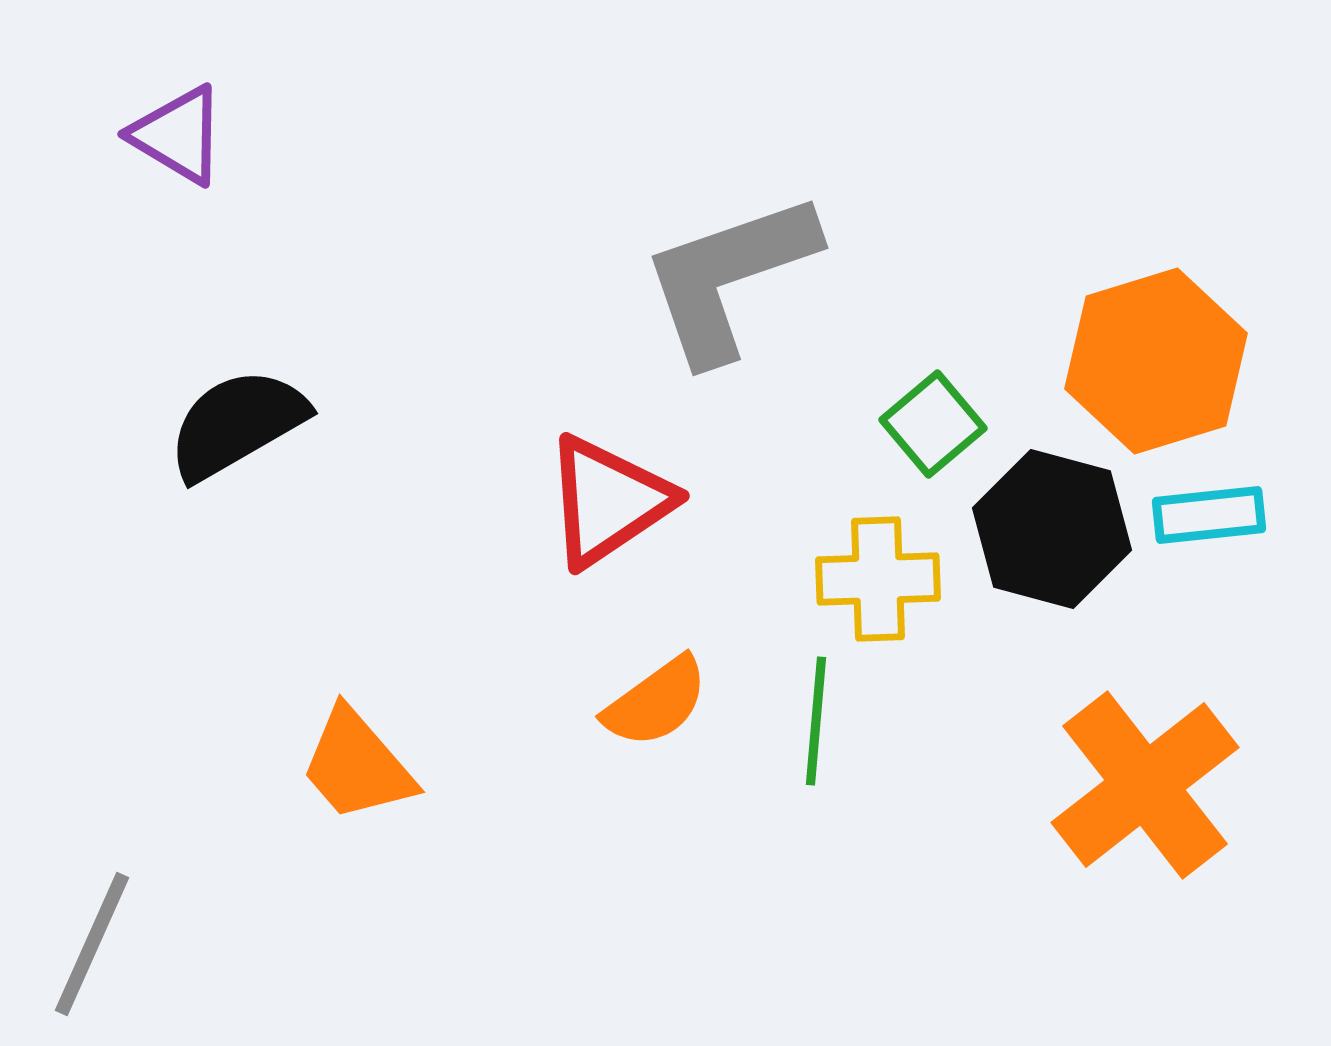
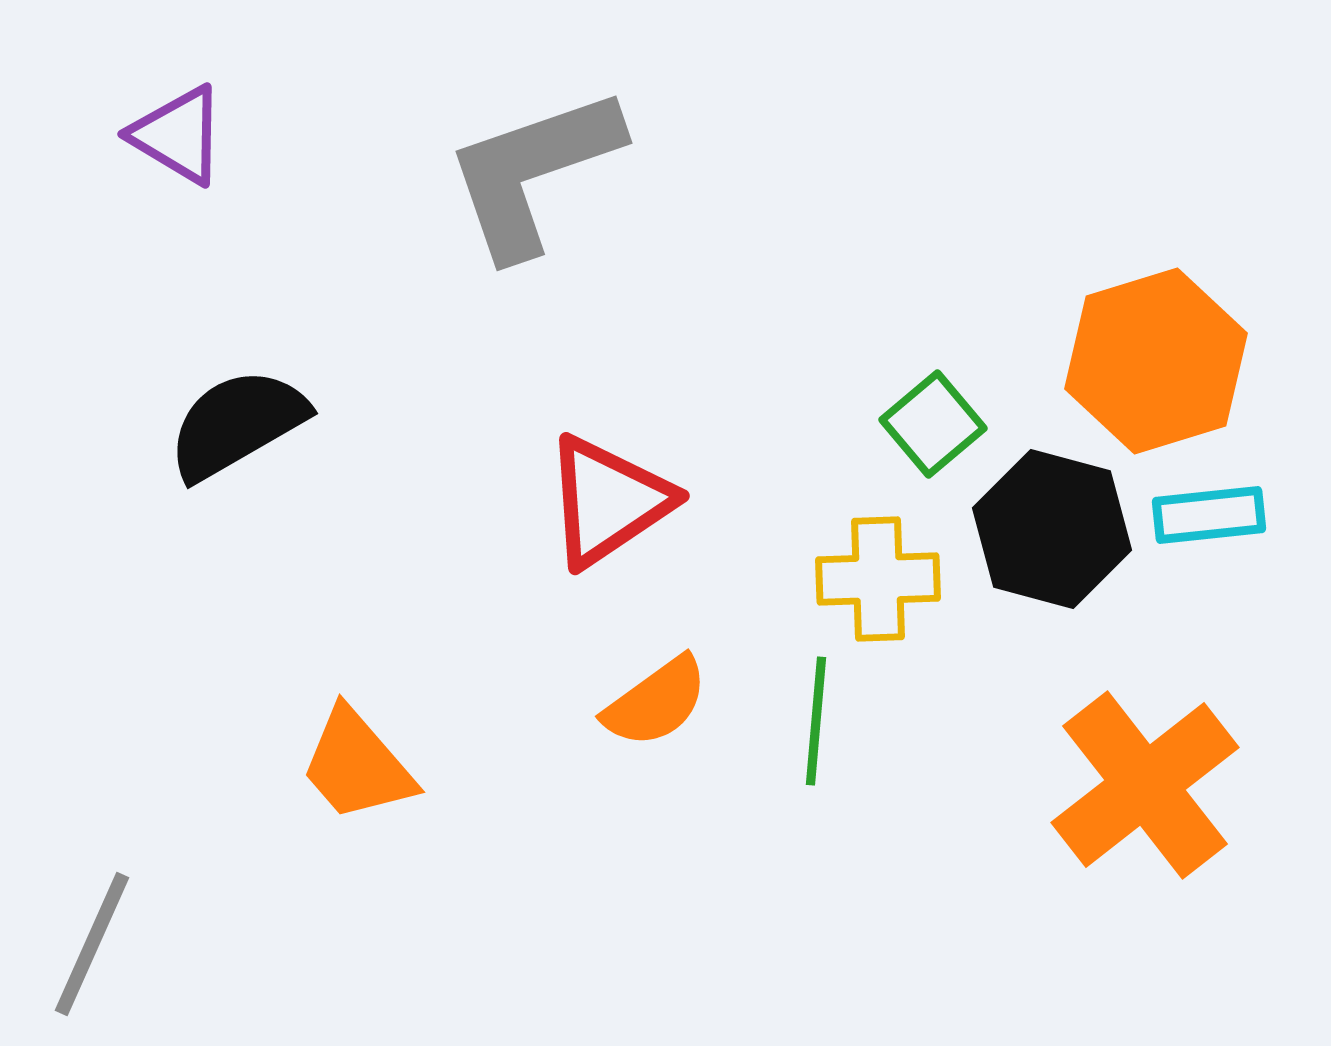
gray L-shape: moved 196 px left, 105 px up
